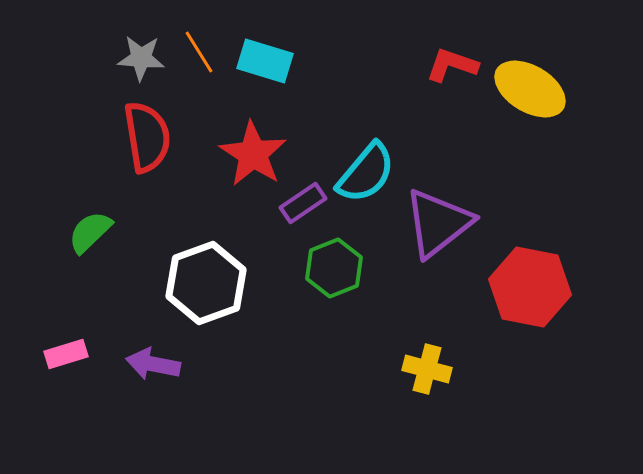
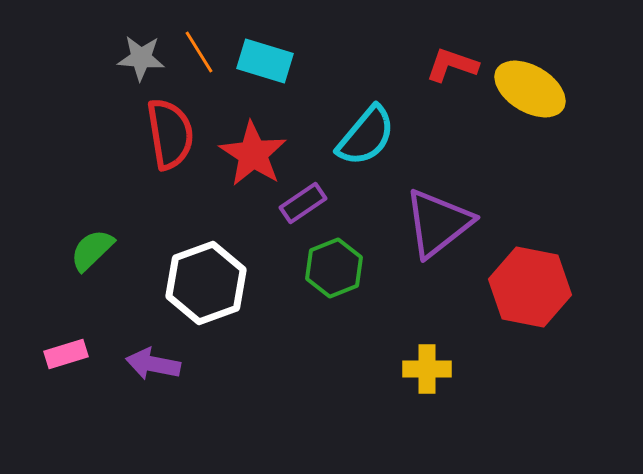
red semicircle: moved 23 px right, 3 px up
cyan semicircle: moved 37 px up
green semicircle: moved 2 px right, 18 px down
yellow cross: rotated 15 degrees counterclockwise
